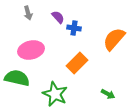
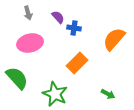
pink ellipse: moved 1 px left, 7 px up
green semicircle: rotated 35 degrees clockwise
